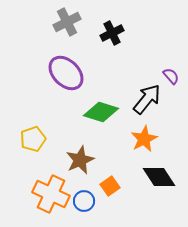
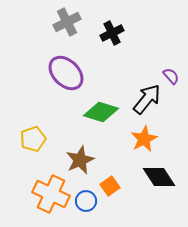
blue circle: moved 2 px right
